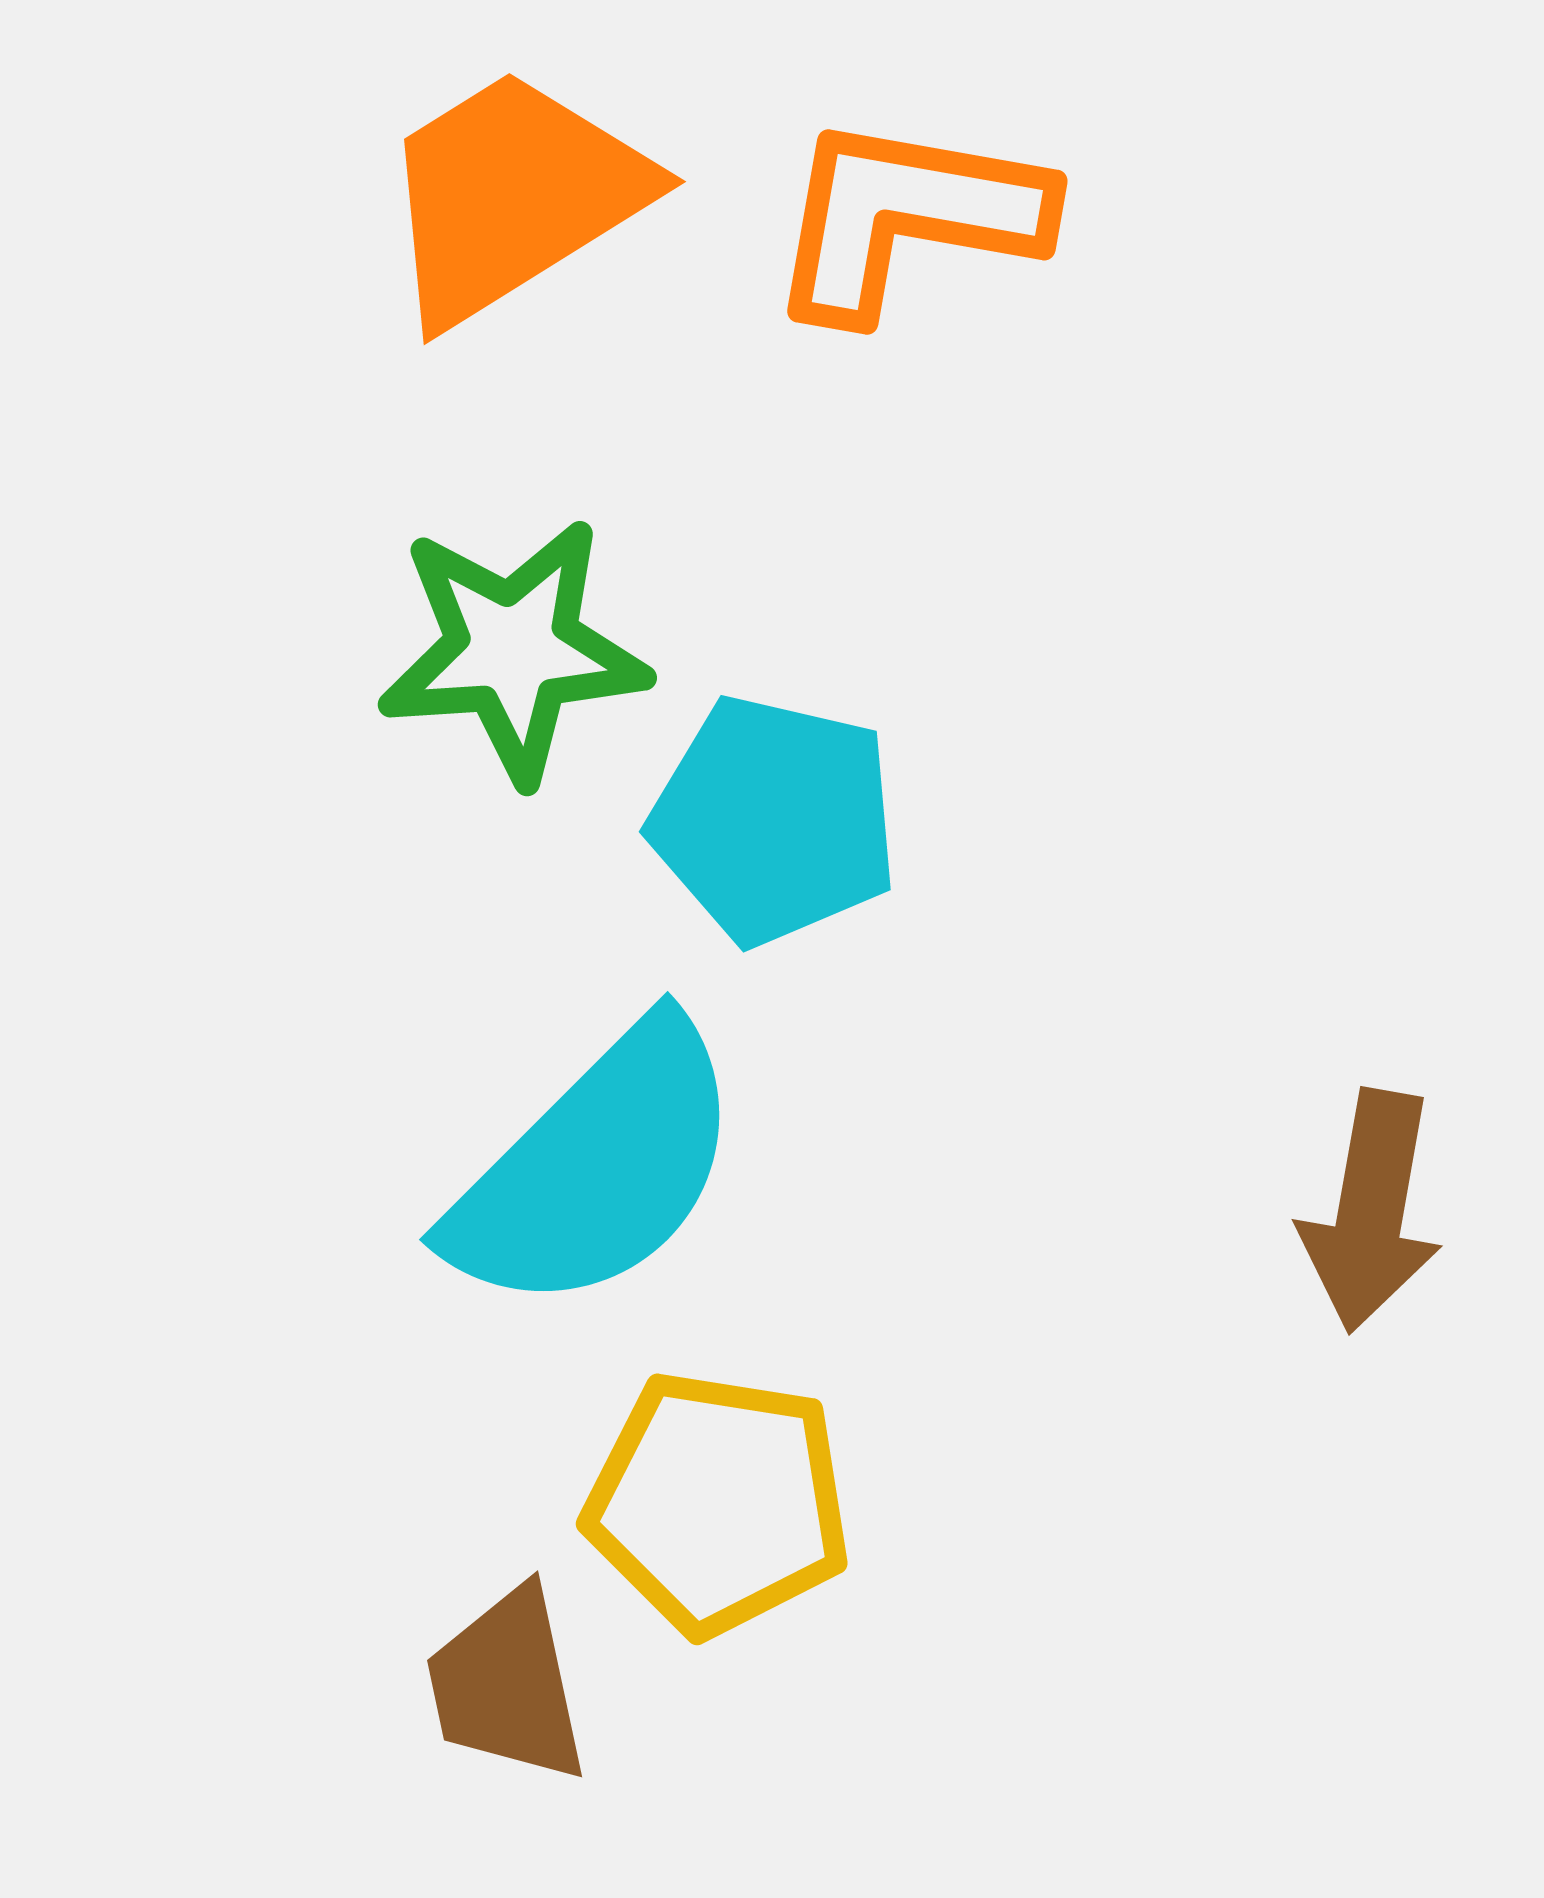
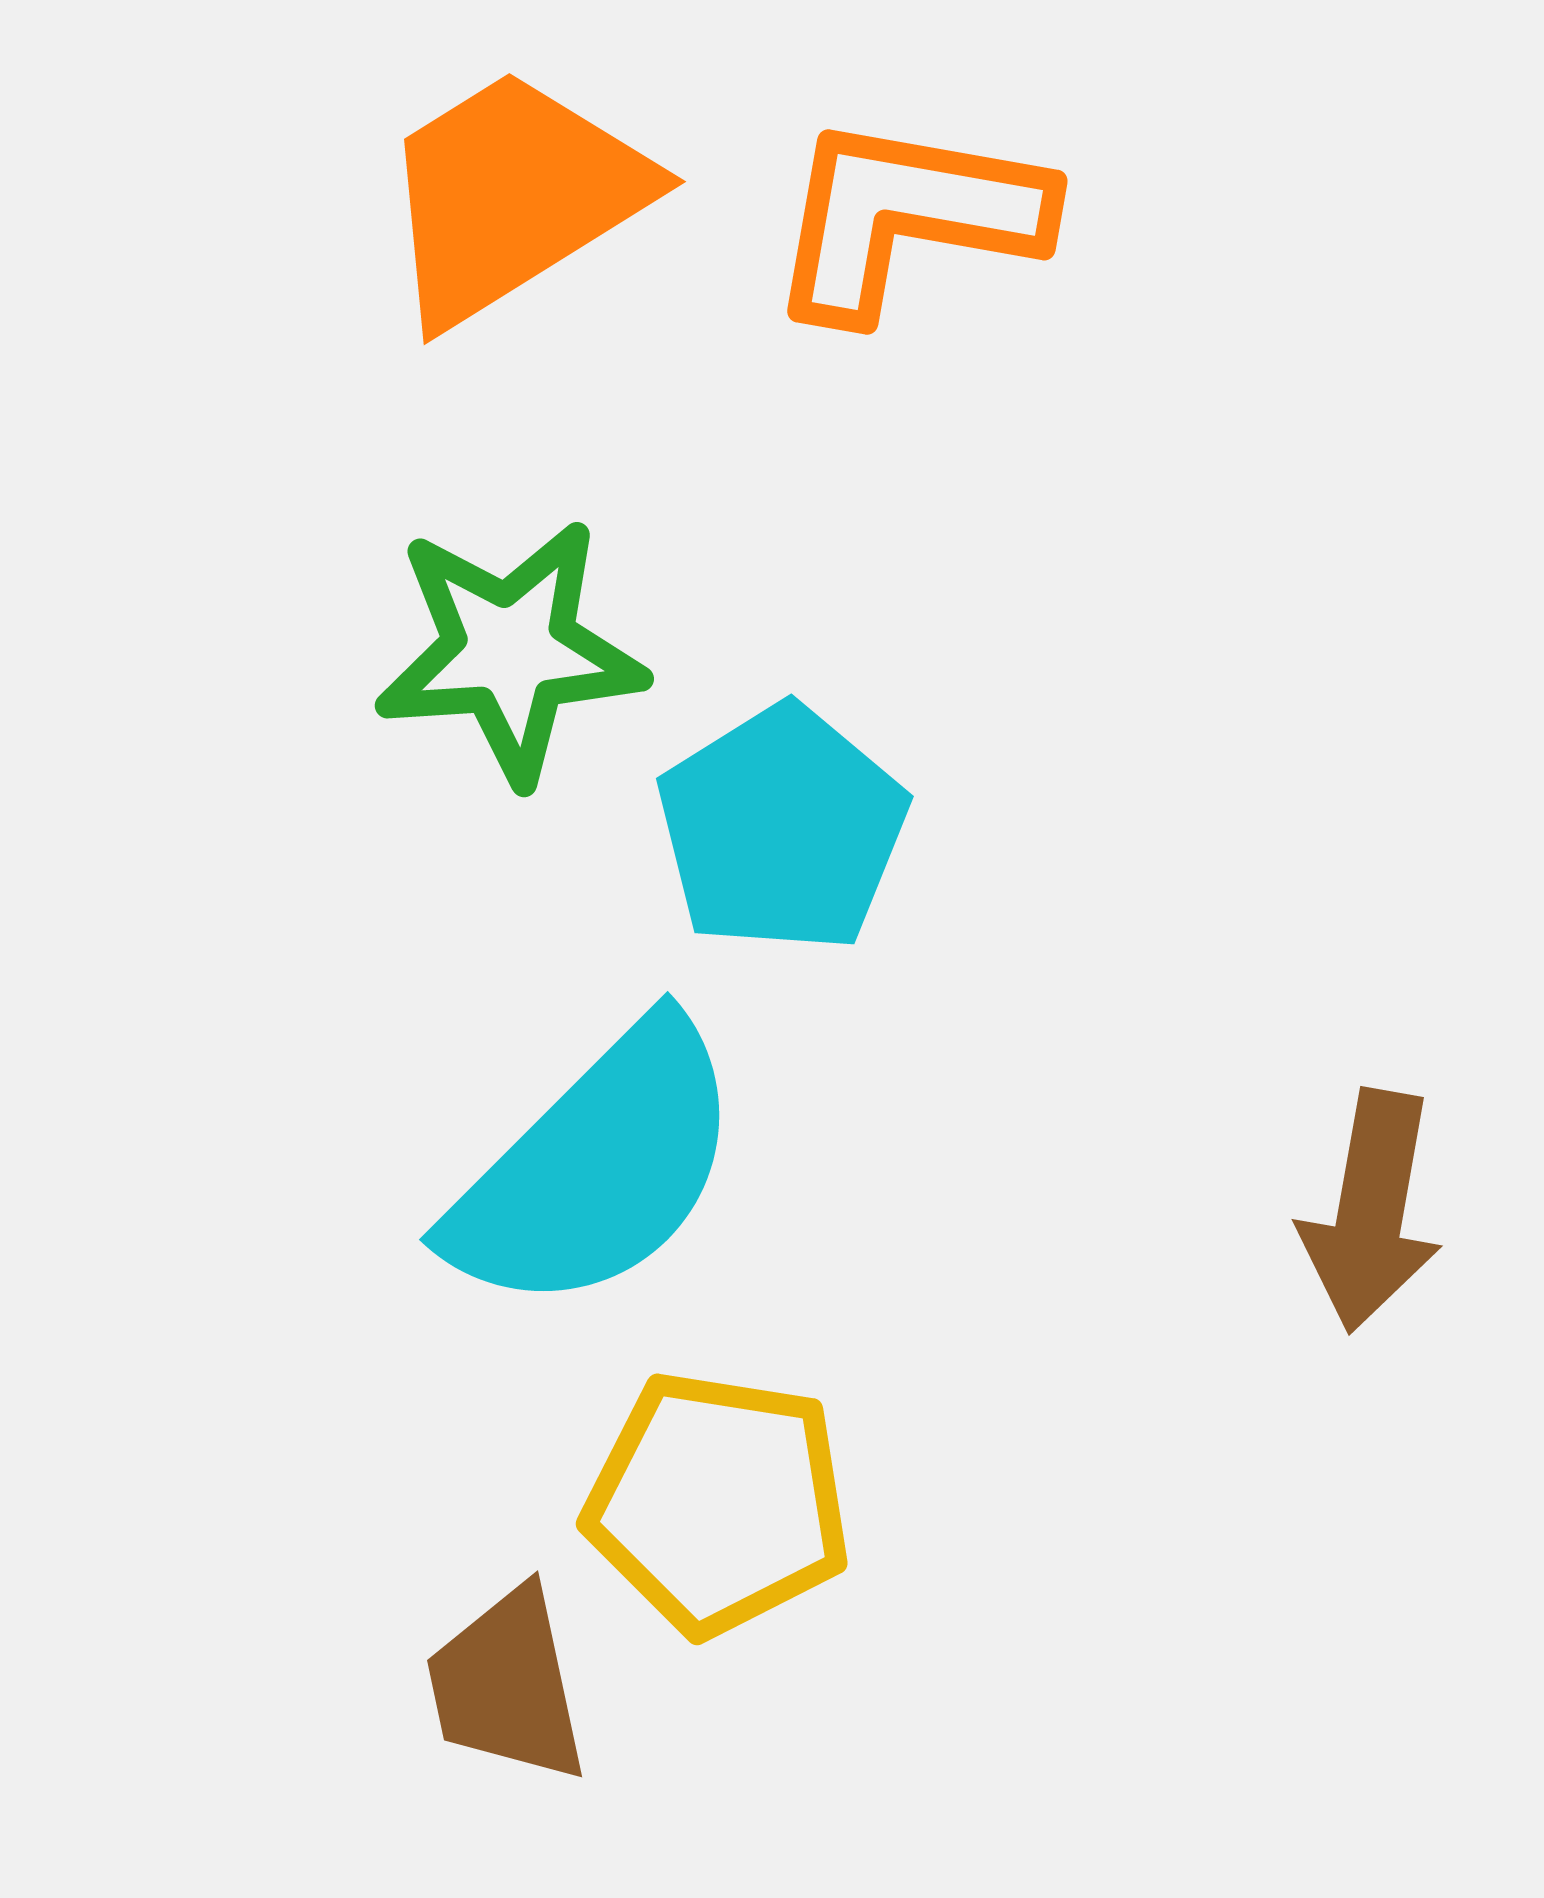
green star: moved 3 px left, 1 px down
cyan pentagon: moved 8 px right, 9 px down; rotated 27 degrees clockwise
